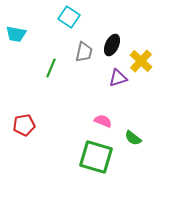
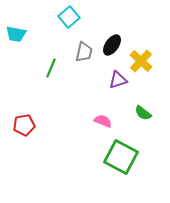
cyan square: rotated 15 degrees clockwise
black ellipse: rotated 10 degrees clockwise
purple triangle: moved 2 px down
green semicircle: moved 10 px right, 25 px up
green square: moved 25 px right; rotated 12 degrees clockwise
